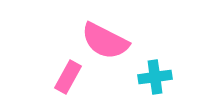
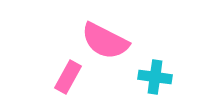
cyan cross: rotated 16 degrees clockwise
